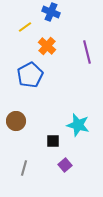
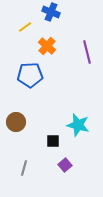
blue pentagon: rotated 25 degrees clockwise
brown circle: moved 1 px down
